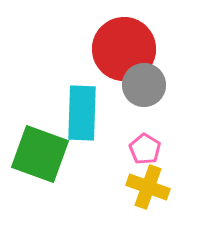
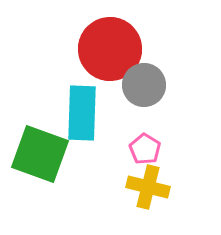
red circle: moved 14 px left
yellow cross: rotated 6 degrees counterclockwise
